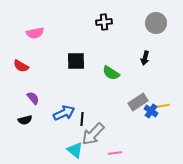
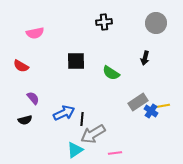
gray arrow: rotated 15 degrees clockwise
cyan triangle: rotated 48 degrees clockwise
